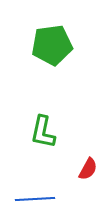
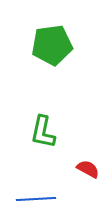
red semicircle: rotated 90 degrees counterclockwise
blue line: moved 1 px right
